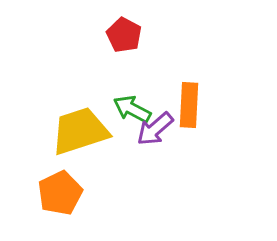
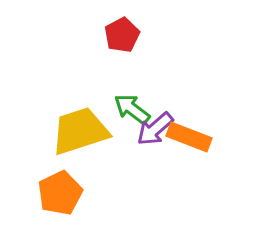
red pentagon: moved 2 px left; rotated 16 degrees clockwise
orange rectangle: moved 32 px down; rotated 72 degrees counterclockwise
green arrow: rotated 9 degrees clockwise
